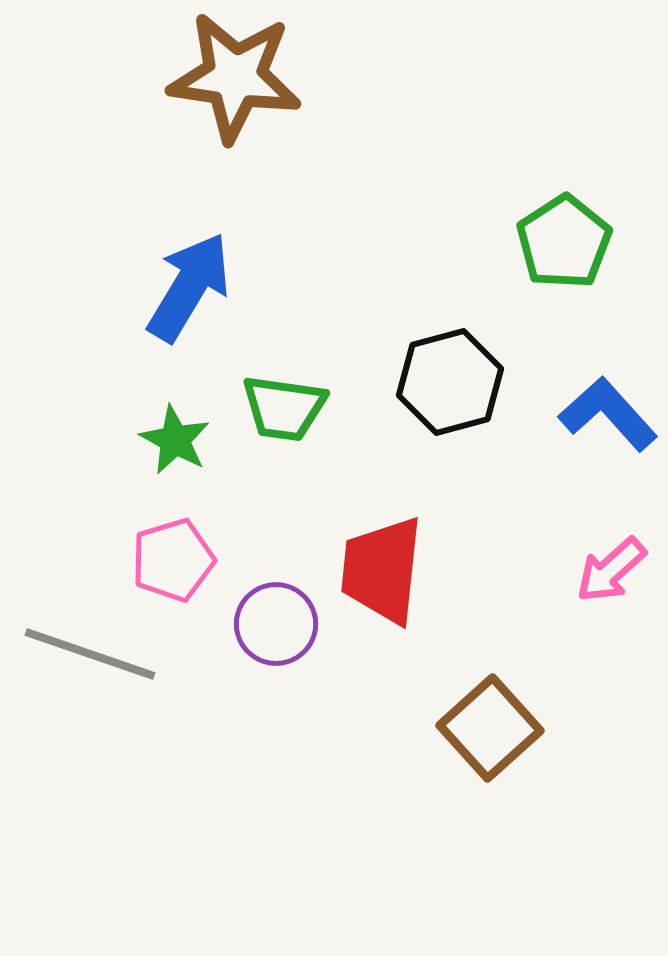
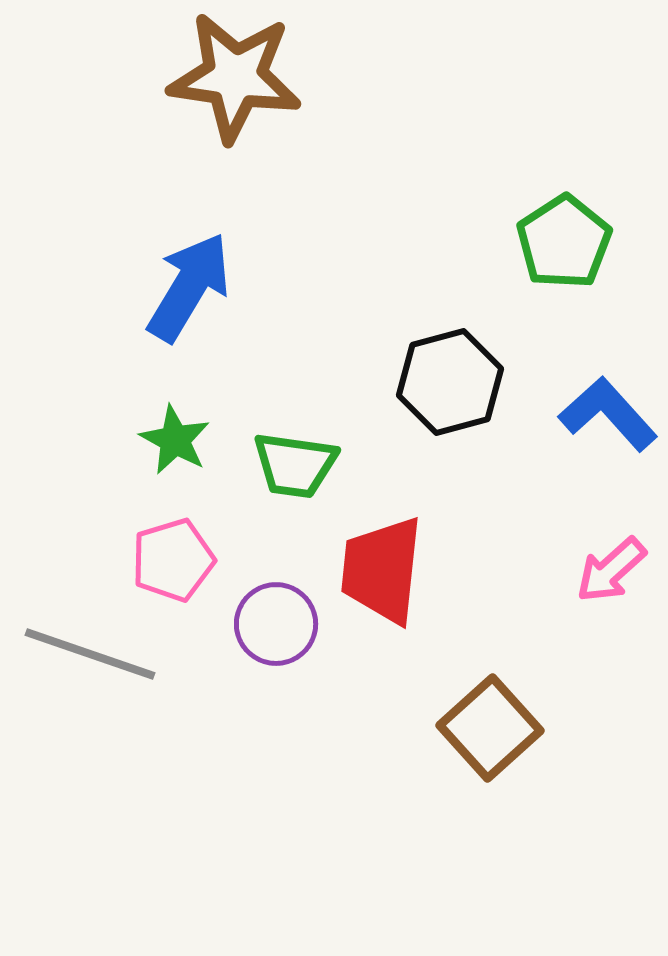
green trapezoid: moved 11 px right, 57 px down
